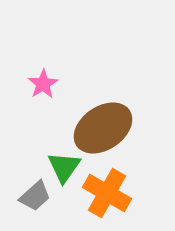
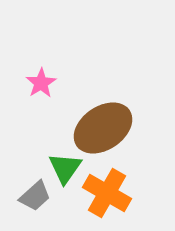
pink star: moved 2 px left, 1 px up
green triangle: moved 1 px right, 1 px down
